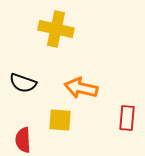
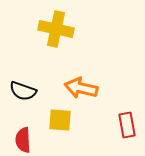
black semicircle: moved 8 px down
red rectangle: moved 7 px down; rotated 15 degrees counterclockwise
